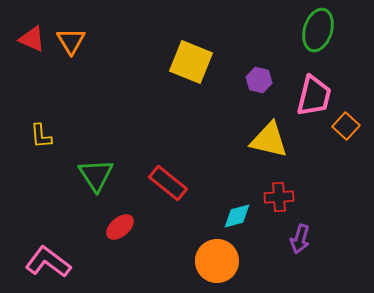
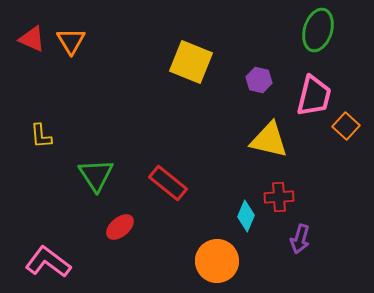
cyan diamond: moved 9 px right; rotated 52 degrees counterclockwise
